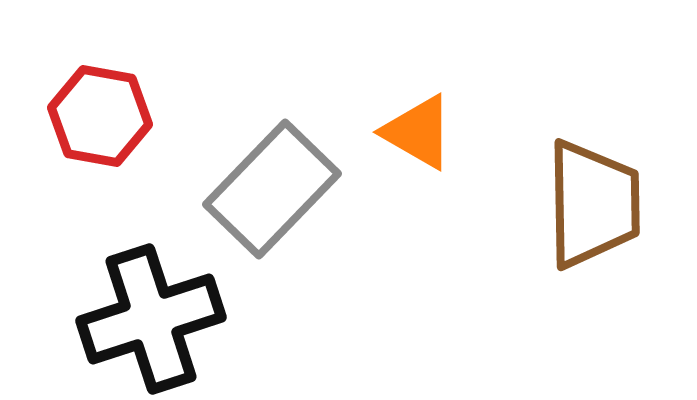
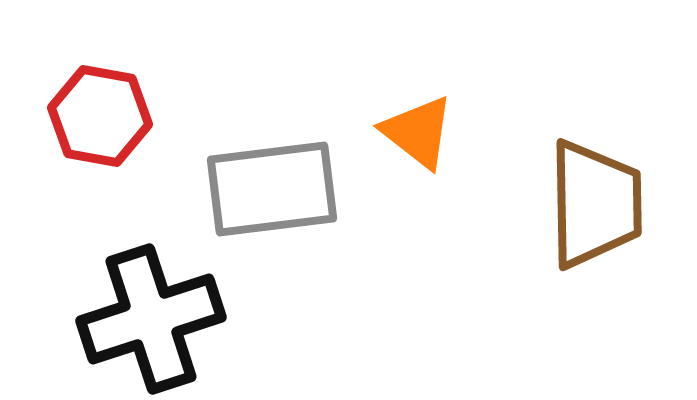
orange triangle: rotated 8 degrees clockwise
gray rectangle: rotated 39 degrees clockwise
brown trapezoid: moved 2 px right
